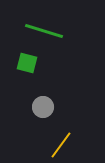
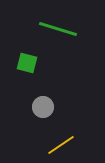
green line: moved 14 px right, 2 px up
yellow line: rotated 20 degrees clockwise
